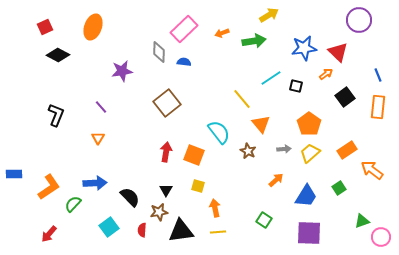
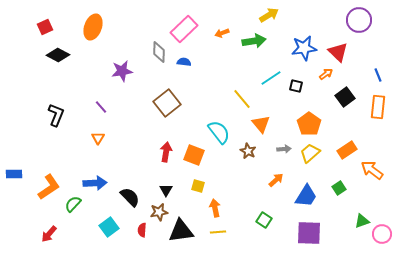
pink circle at (381, 237): moved 1 px right, 3 px up
